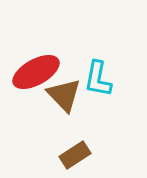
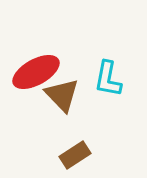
cyan L-shape: moved 10 px right
brown triangle: moved 2 px left
